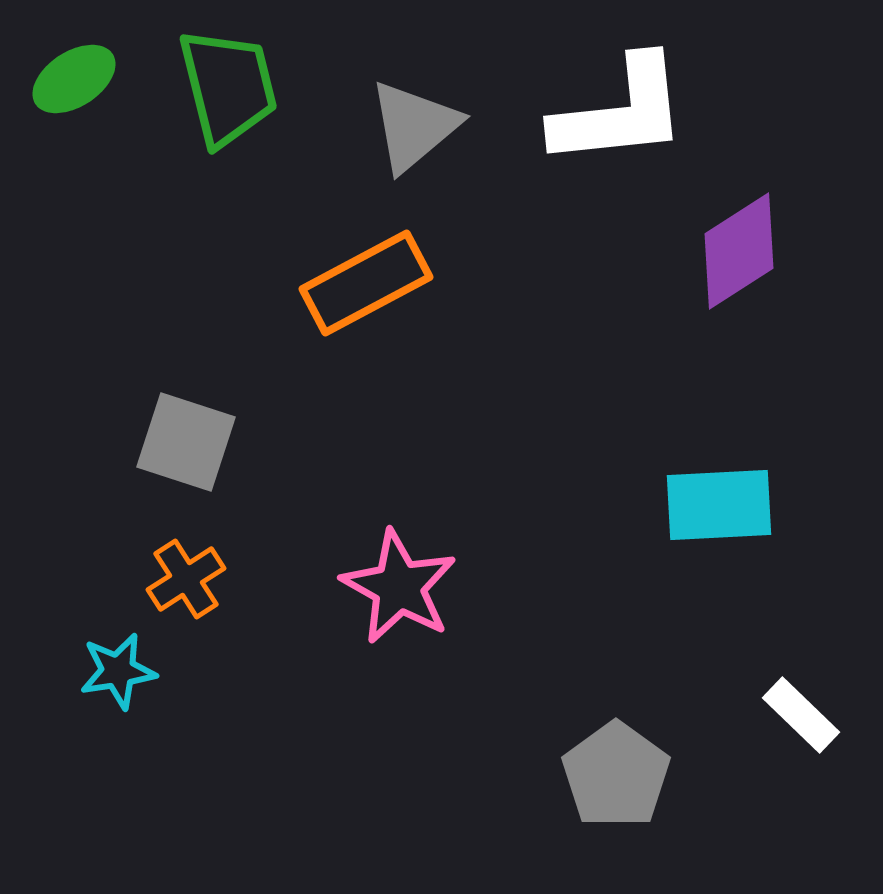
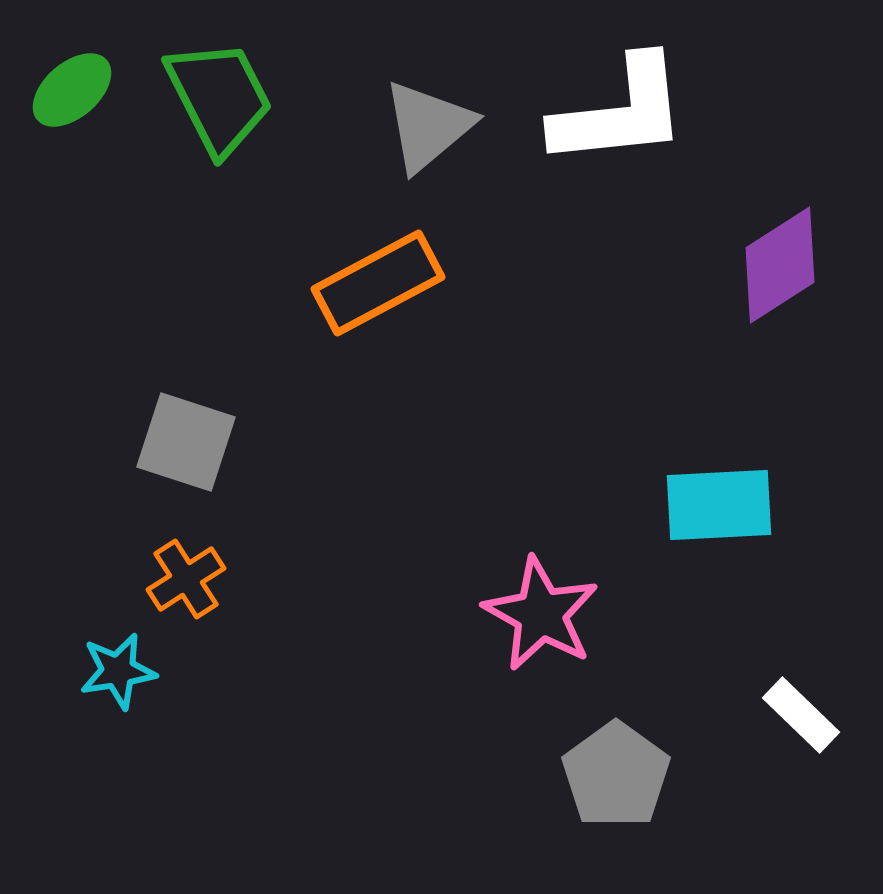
green ellipse: moved 2 px left, 11 px down; rotated 8 degrees counterclockwise
green trapezoid: moved 9 px left, 10 px down; rotated 13 degrees counterclockwise
gray triangle: moved 14 px right
purple diamond: moved 41 px right, 14 px down
orange rectangle: moved 12 px right
pink star: moved 142 px right, 27 px down
